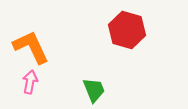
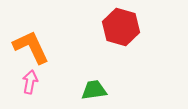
red hexagon: moved 6 px left, 3 px up
green trapezoid: rotated 76 degrees counterclockwise
